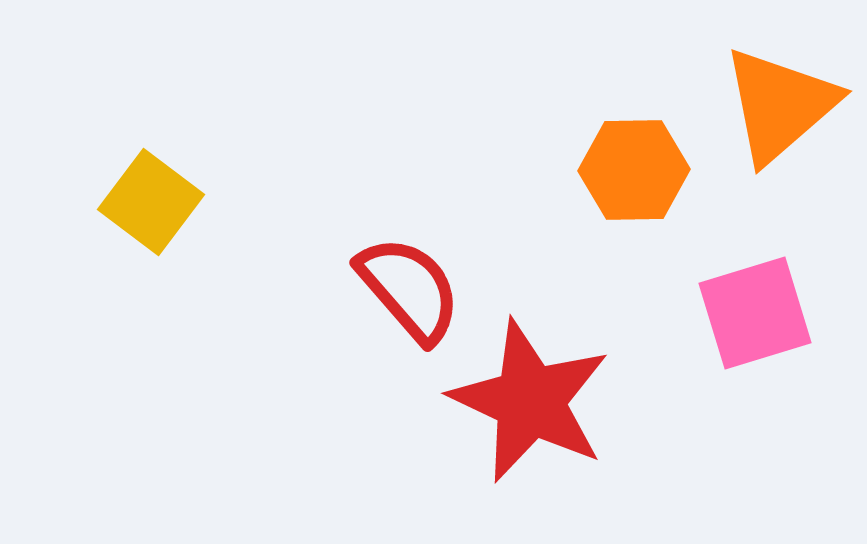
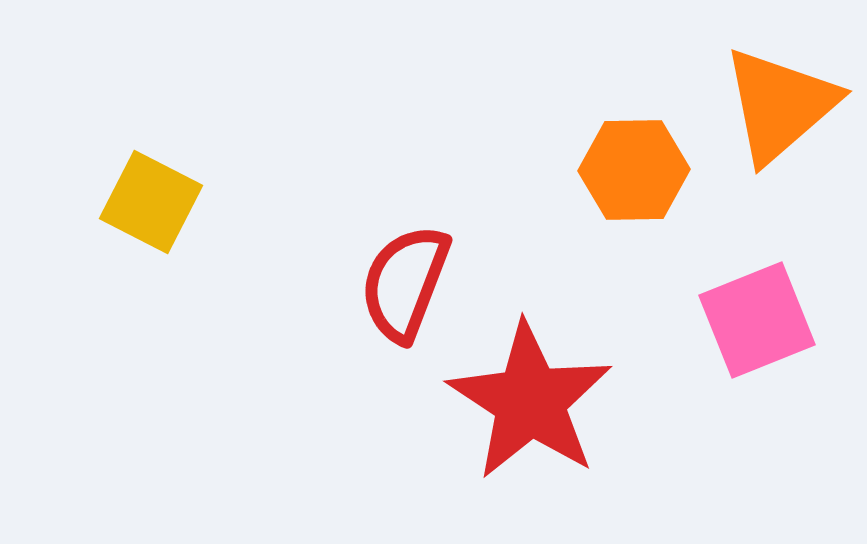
yellow square: rotated 10 degrees counterclockwise
red semicircle: moved 4 px left, 6 px up; rotated 118 degrees counterclockwise
pink square: moved 2 px right, 7 px down; rotated 5 degrees counterclockwise
red star: rotated 8 degrees clockwise
